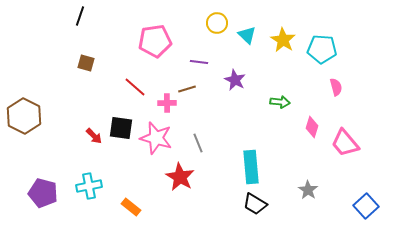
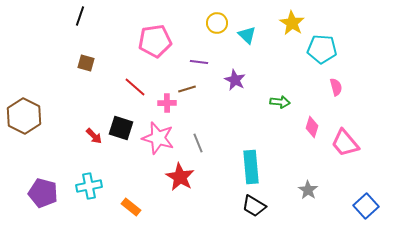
yellow star: moved 9 px right, 17 px up
black square: rotated 10 degrees clockwise
pink star: moved 2 px right
black trapezoid: moved 1 px left, 2 px down
